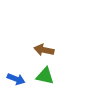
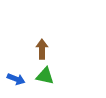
brown arrow: moved 2 px left, 1 px up; rotated 78 degrees clockwise
